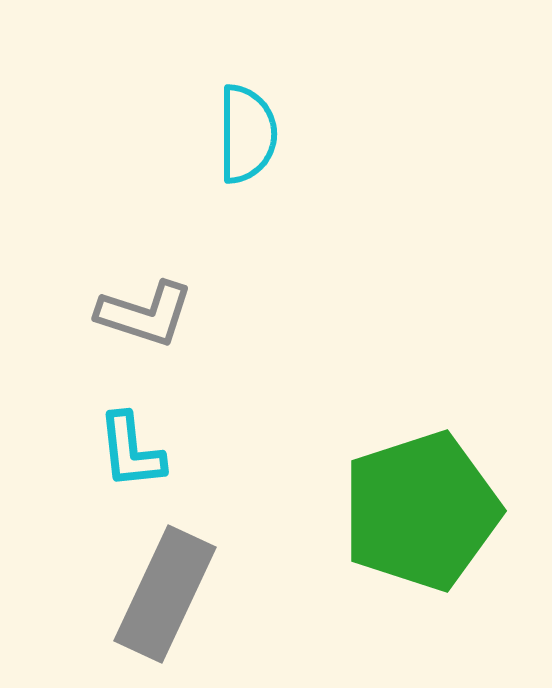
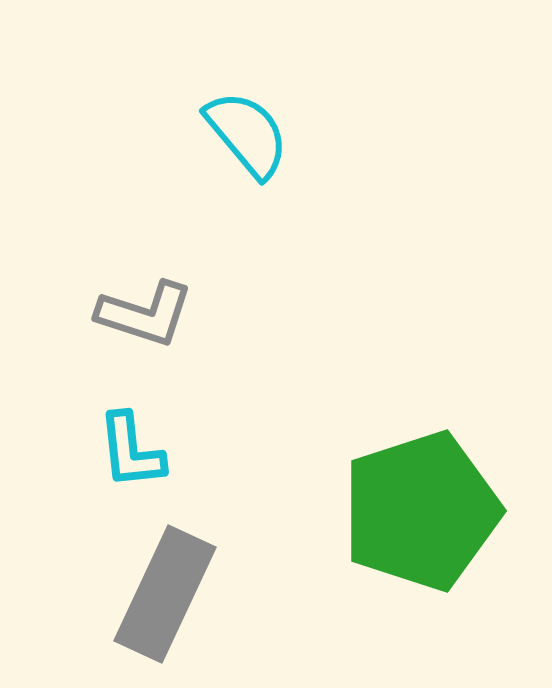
cyan semicircle: rotated 40 degrees counterclockwise
